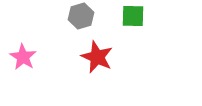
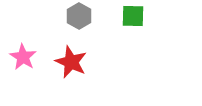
gray hexagon: moved 2 px left; rotated 15 degrees counterclockwise
red star: moved 26 px left, 5 px down
